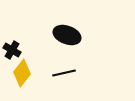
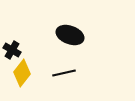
black ellipse: moved 3 px right
